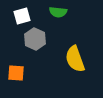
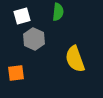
green semicircle: rotated 90 degrees counterclockwise
gray hexagon: moved 1 px left
orange square: rotated 12 degrees counterclockwise
